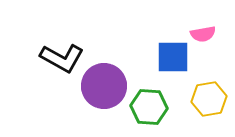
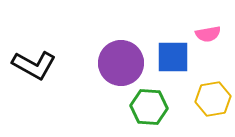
pink semicircle: moved 5 px right
black L-shape: moved 28 px left, 7 px down
purple circle: moved 17 px right, 23 px up
yellow hexagon: moved 4 px right
